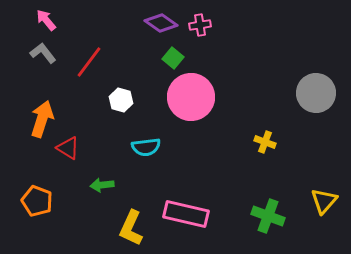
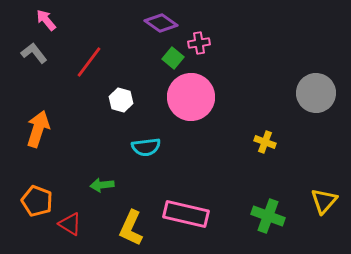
pink cross: moved 1 px left, 18 px down
gray L-shape: moved 9 px left
orange arrow: moved 4 px left, 10 px down
red triangle: moved 2 px right, 76 px down
